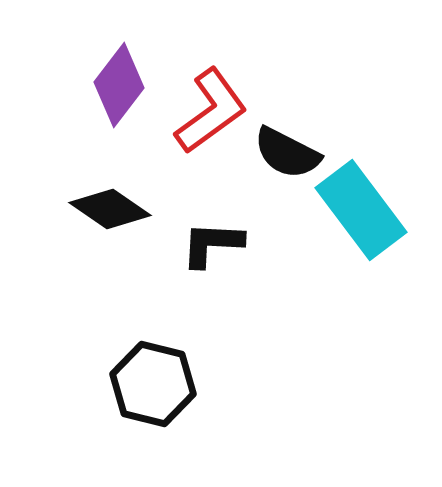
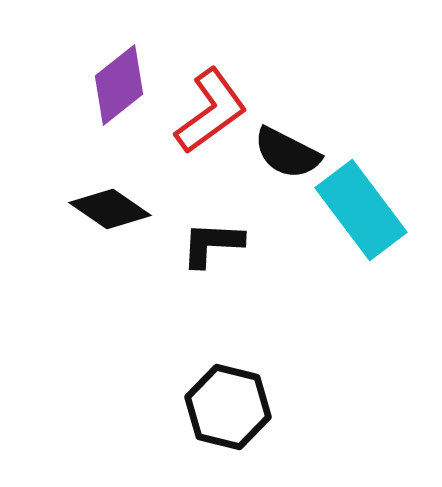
purple diamond: rotated 14 degrees clockwise
black hexagon: moved 75 px right, 23 px down
